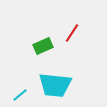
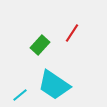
green rectangle: moved 3 px left, 1 px up; rotated 24 degrees counterclockwise
cyan trapezoid: moved 1 px left; rotated 28 degrees clockwise
